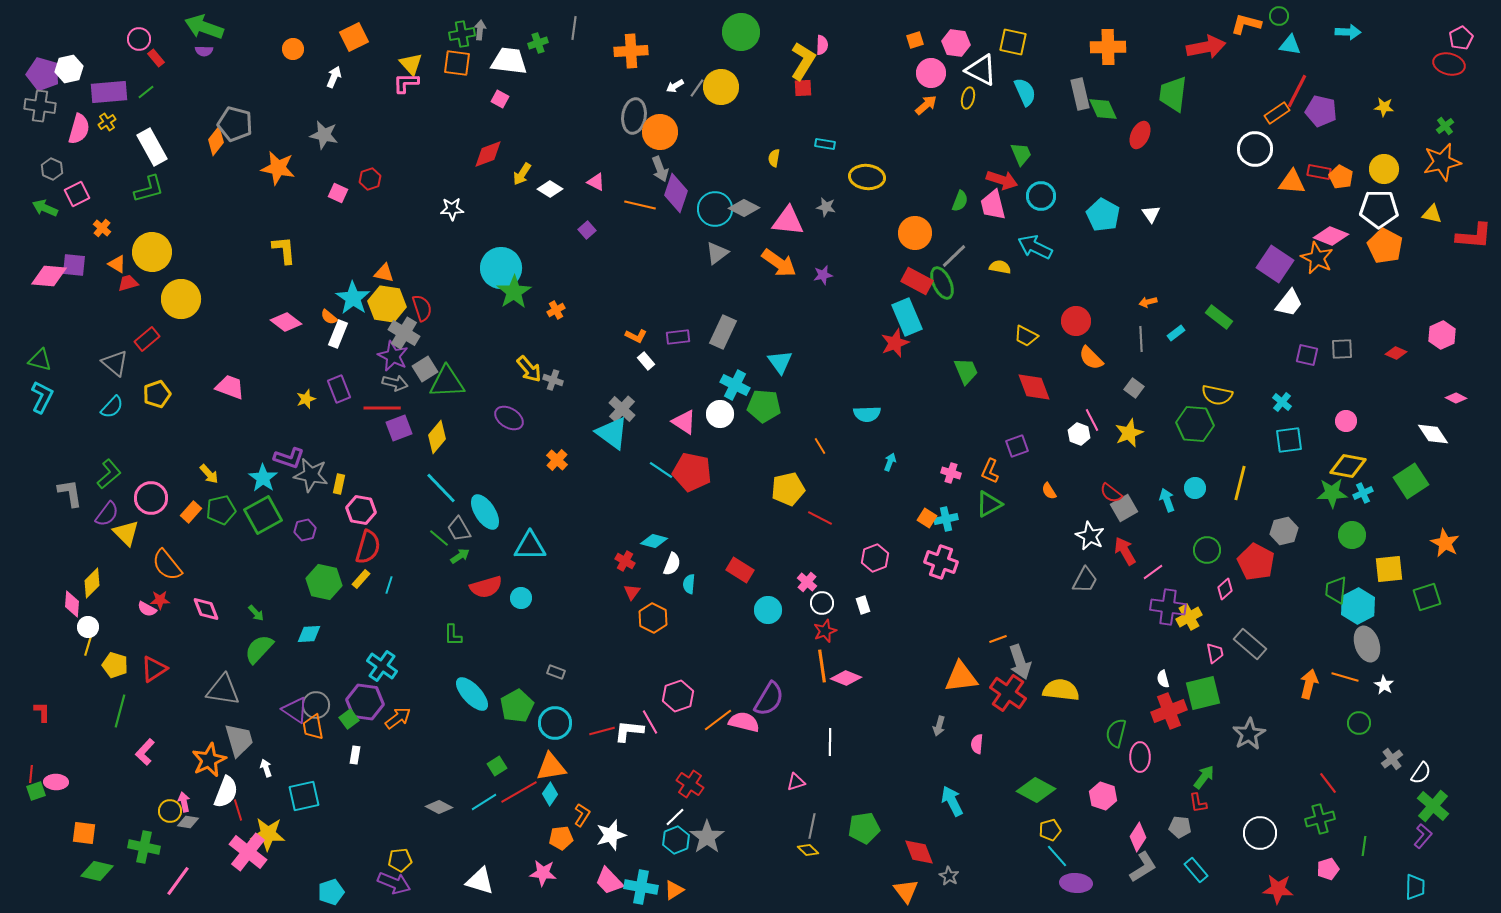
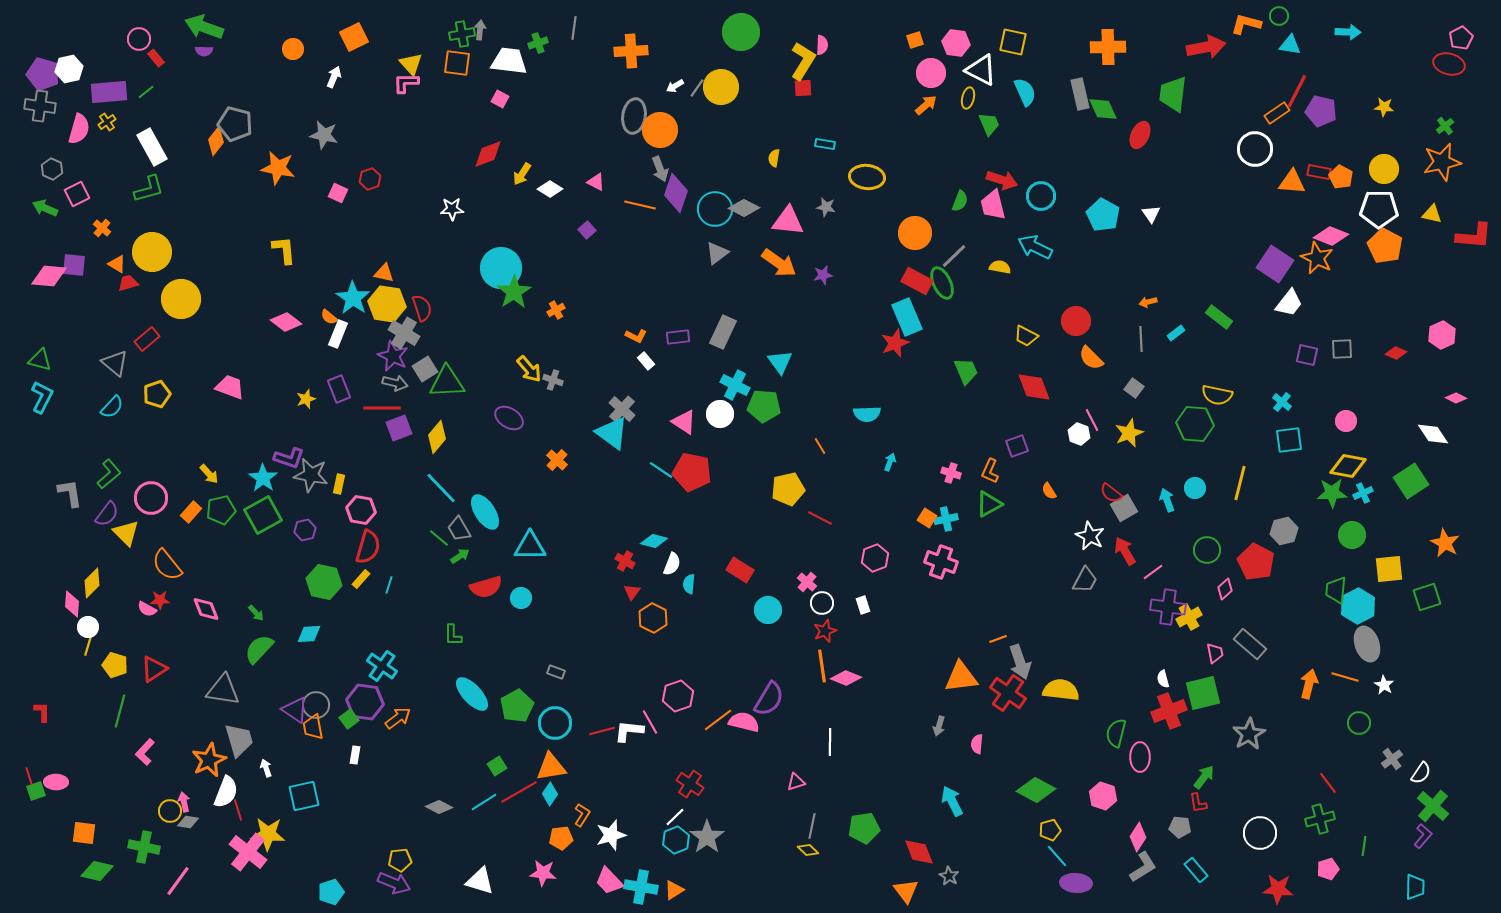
orange circle at (660, 132): moved 2 px up
green trapezoid at (1021, 154): moved 32 px left, 30 px up
red line at (31, 774): moved 2 px left, 2 px down; rotated 24 degrees counterclockwise
